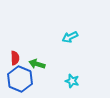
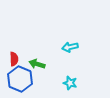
cyan arrow: moved 10 px down; rotated 14 degrees clockwise
red semicircle: moved 1 px left, 1 px down
cyan star: moved 2 px left, 2 px down
